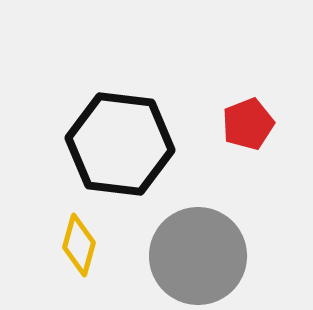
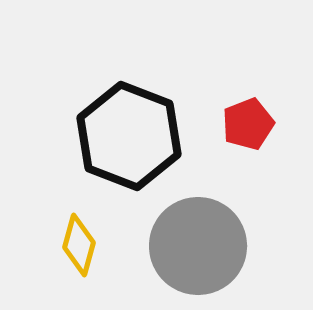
black hexagon: moved 9 px right, 8 px up; rotated 14 degrees clockwise
gray circle: moved 10 px up
